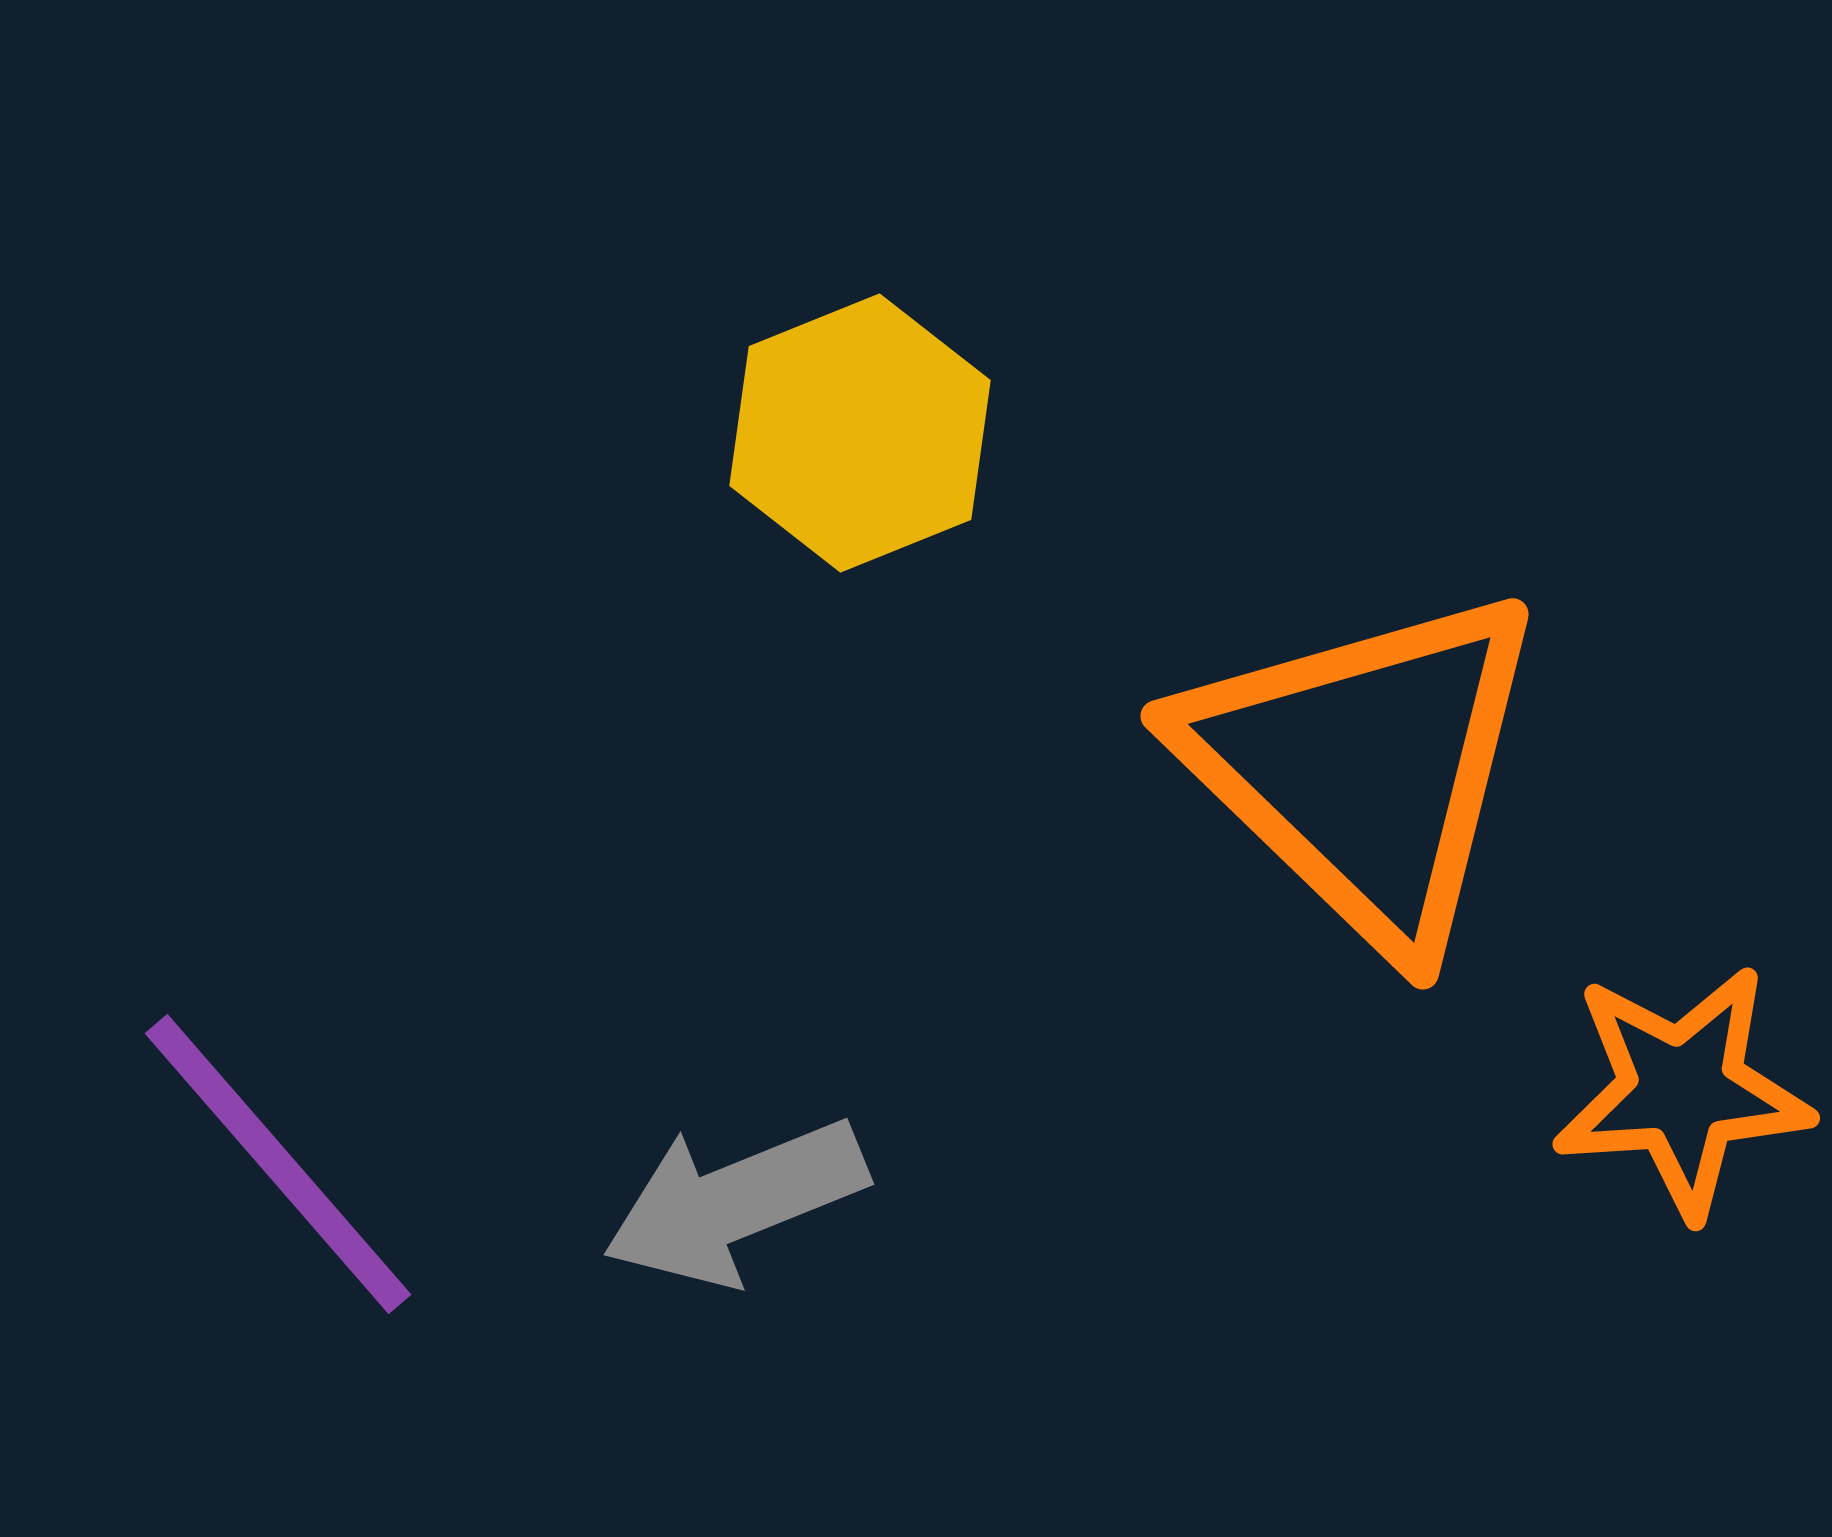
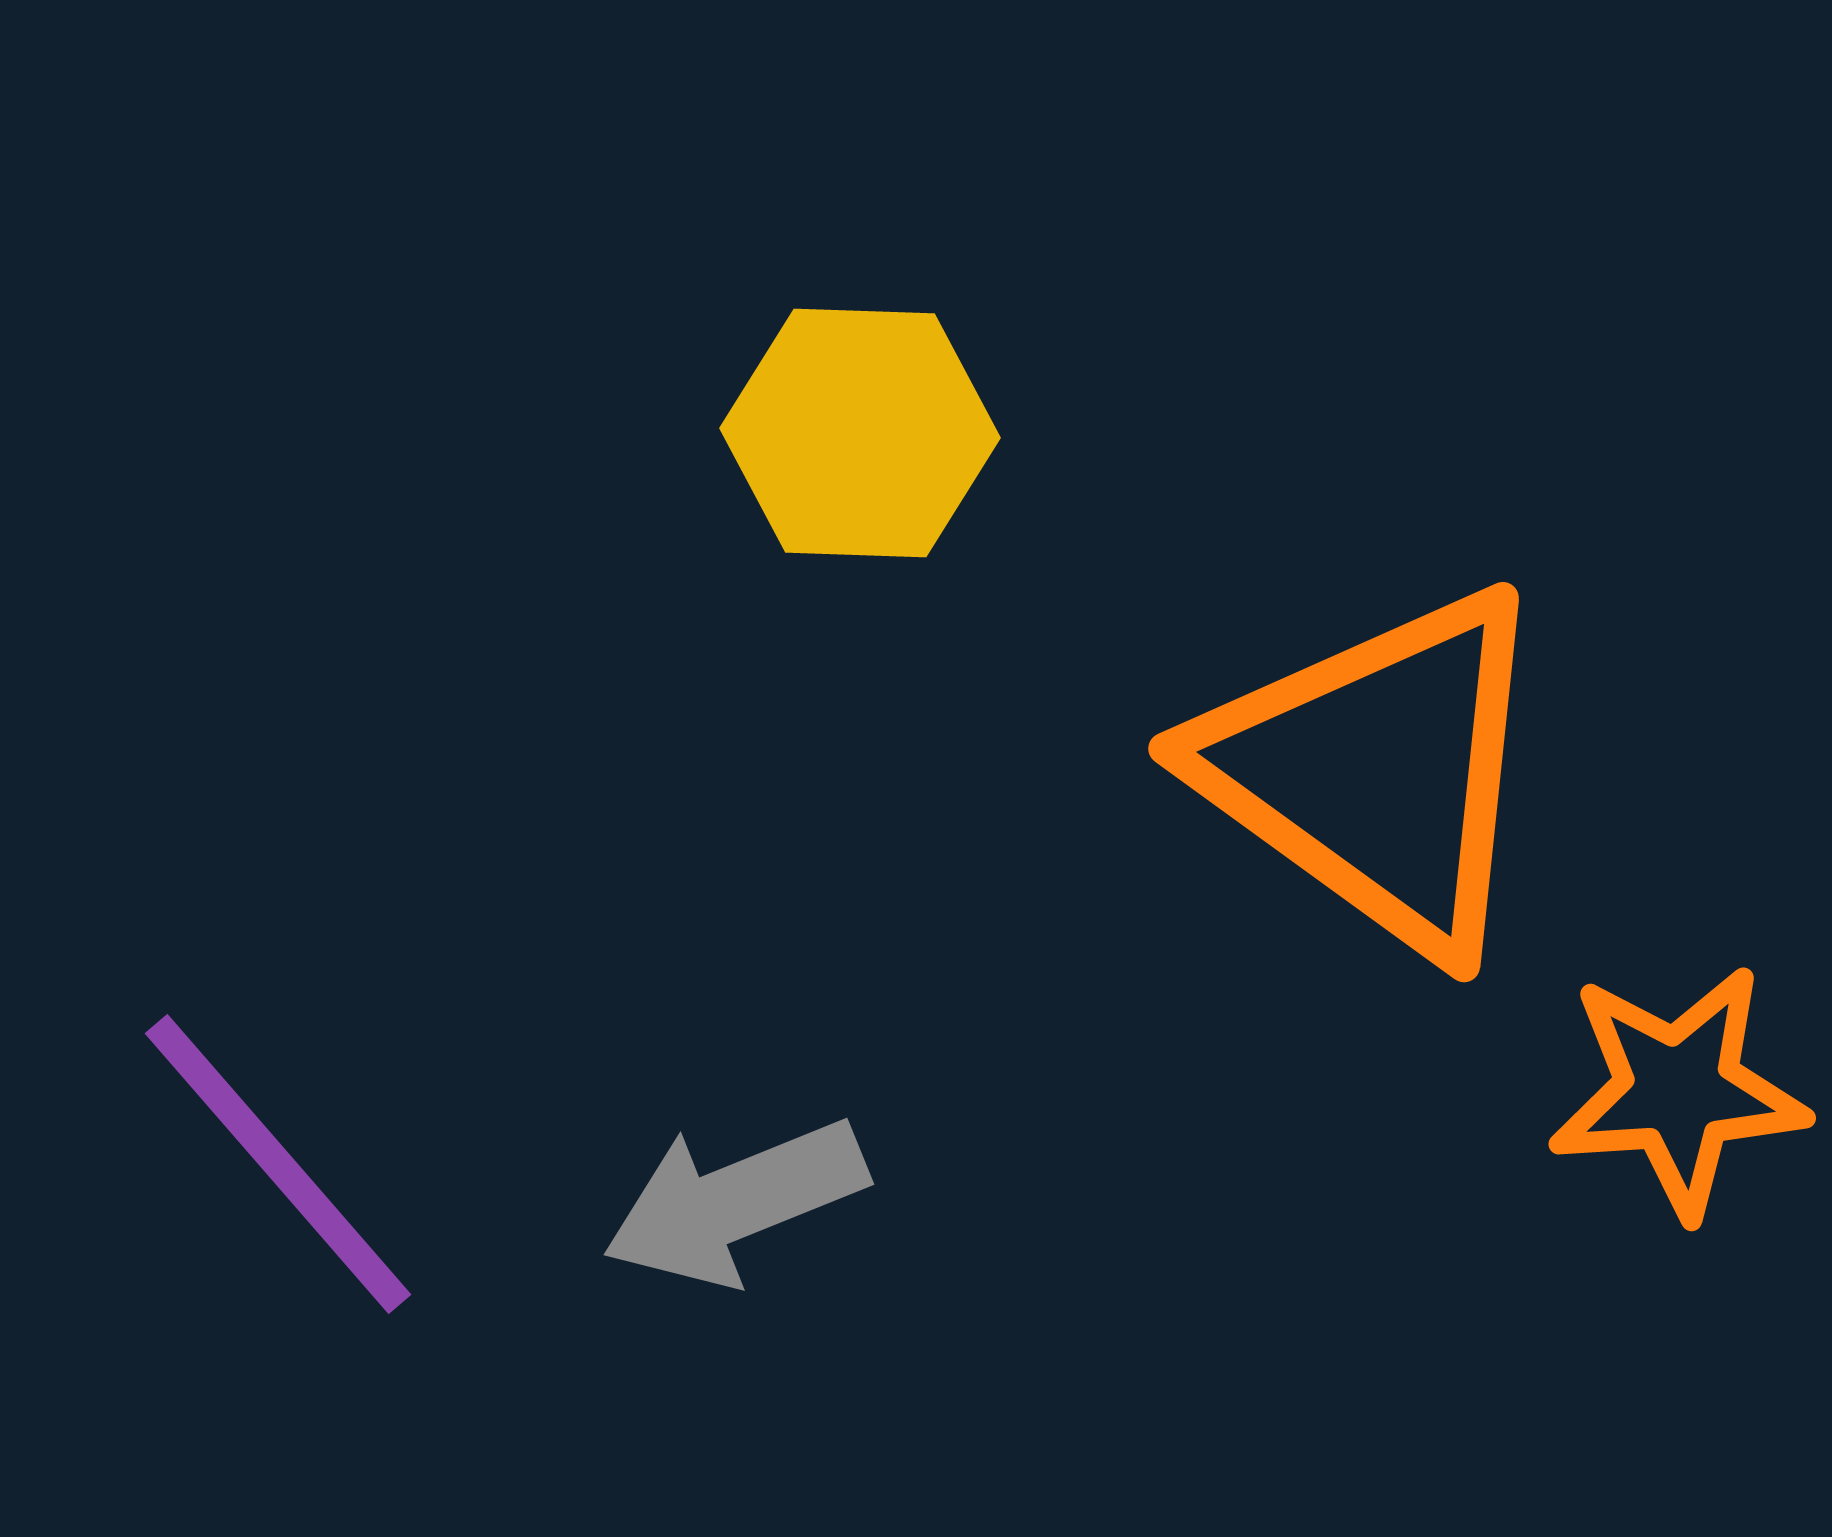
yellow hexagon: rotated 24 degrees clockwise
orange triangle: moved 13 px right, 3 px down; rotated 8 degrees counterclockwise
orange star: moved 4 px left
